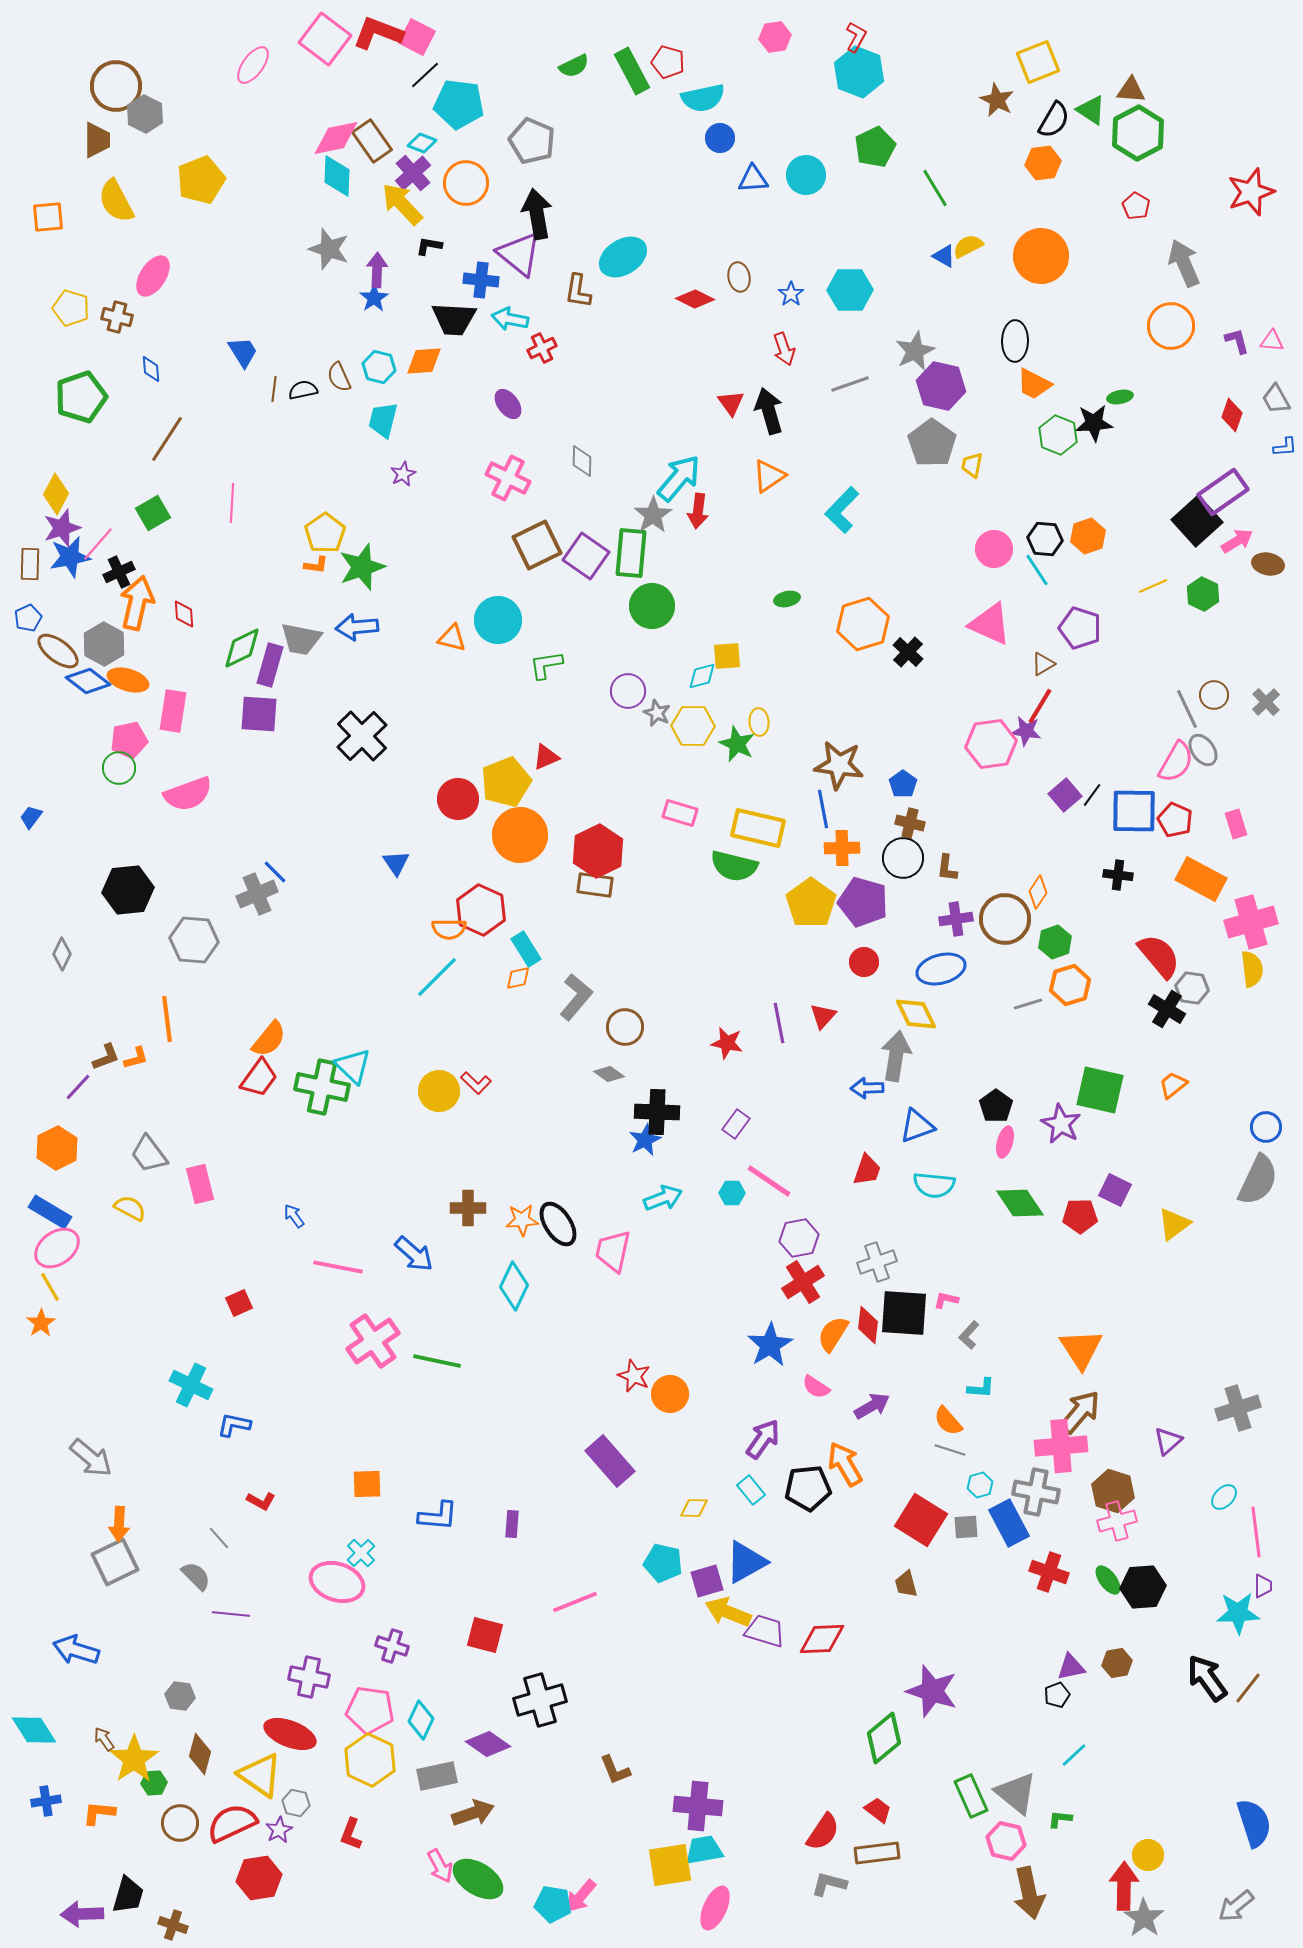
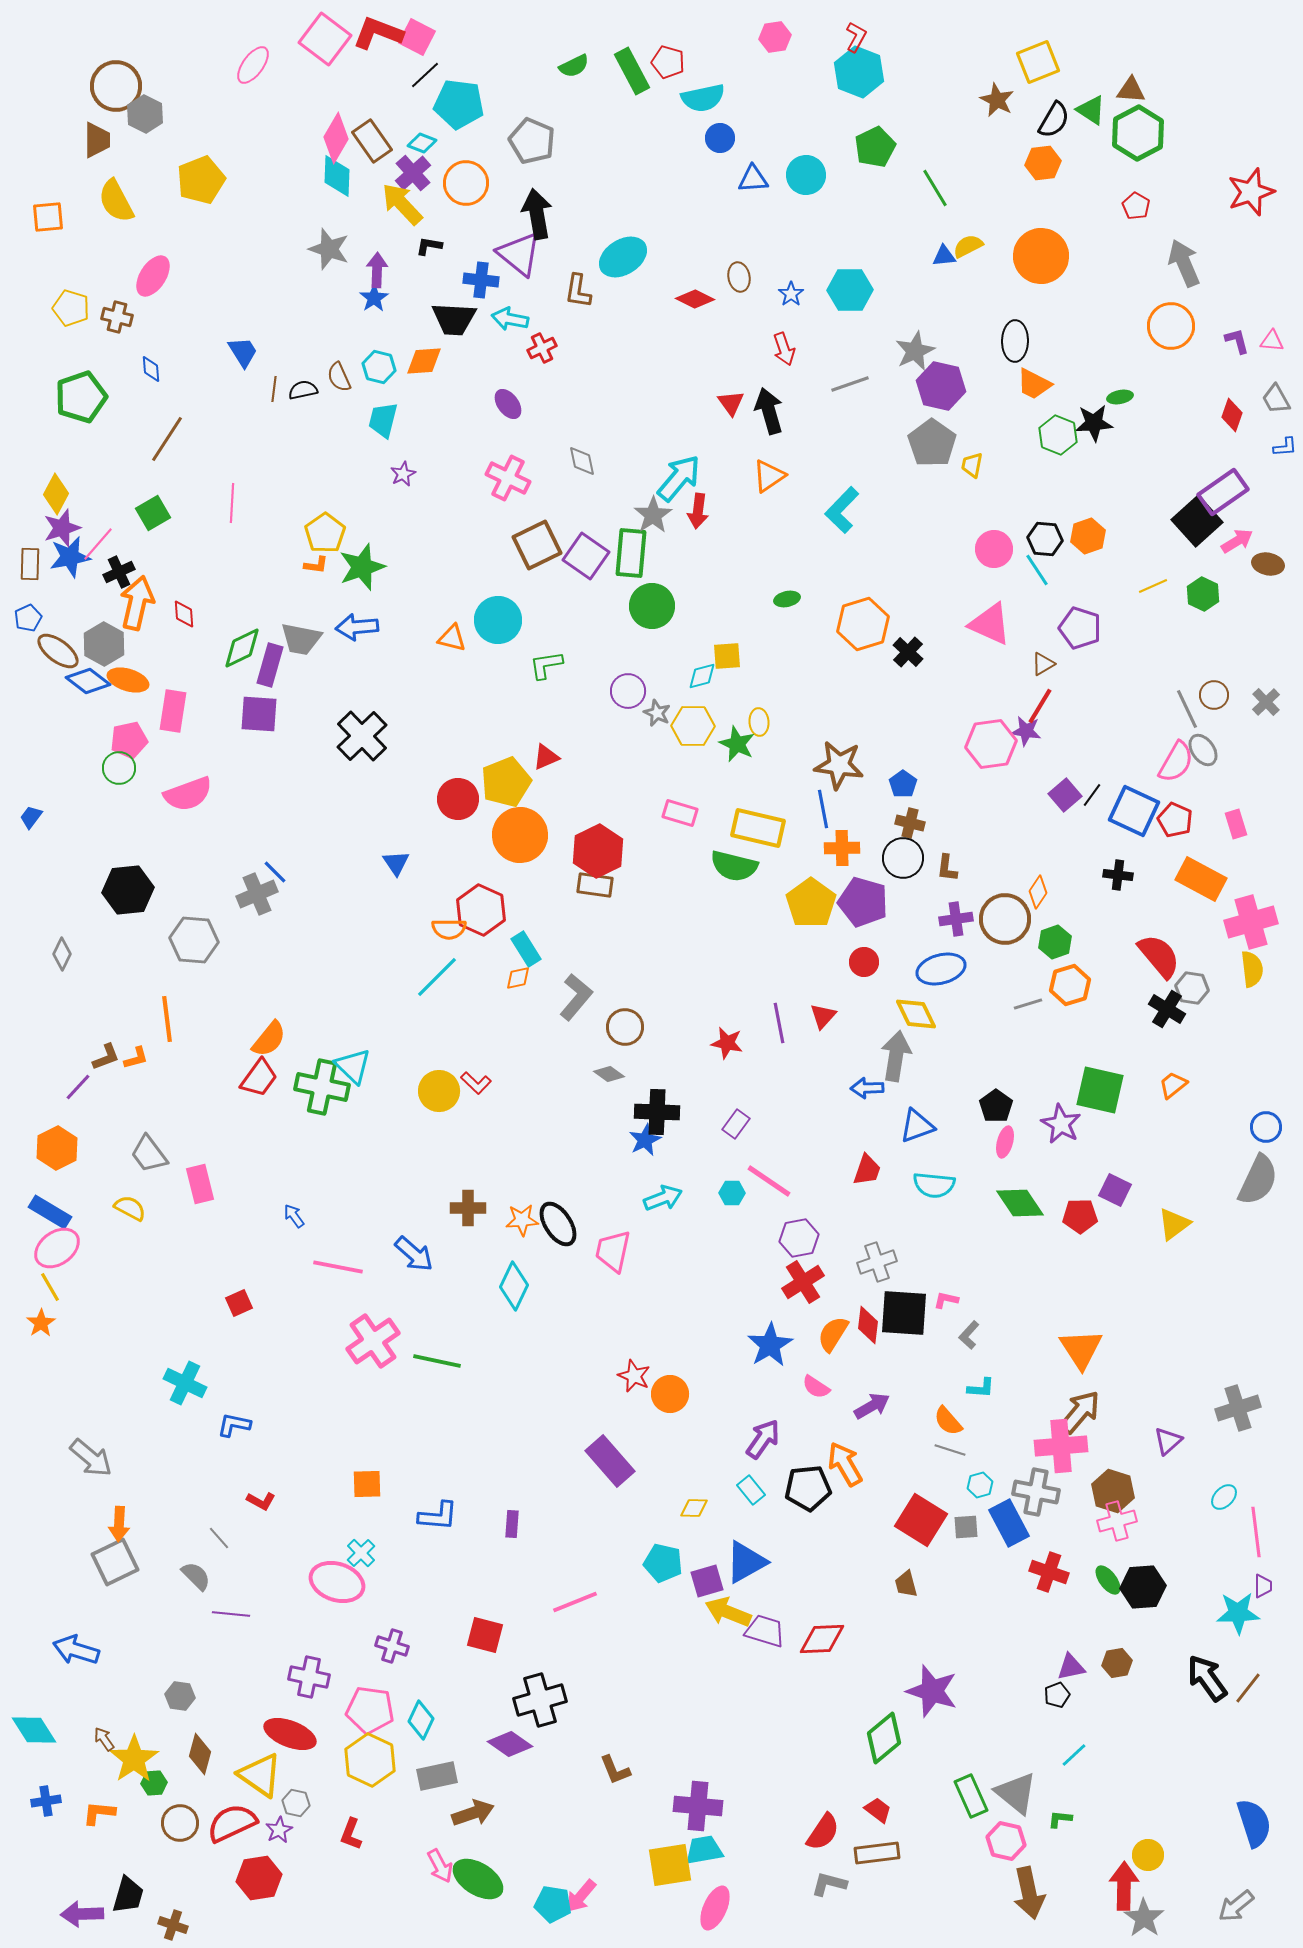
pink diamond at (336, 138): rotated 48 degrees counterclockwise
blue triangle at (944, 256): rotated 35 degrees counterclockwise
gray diamond at (582, 461): rotated 12 degrees counterclockwise
blue square at (1134, 811): rotated 24 degrees clockwise
cyan cross at (191, 1385): moved 6 px left, 2 px up
purple diamond at (488, 1744): moved 22 px right
